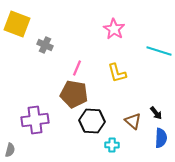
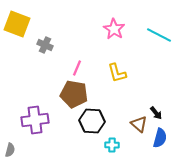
cyan line: moved 16 px up; rotated 10 degrees clockwise
brown triangle: moved 6 px right, 3 px down
blue semicircle: moved 1 px left; rotated 12 degrees clockwise
